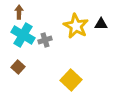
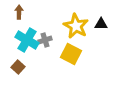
cyan cross: moved 4 px right, 5 px down
yellow square: moved 26 px up; rotated 15 degrees counterclockwise
